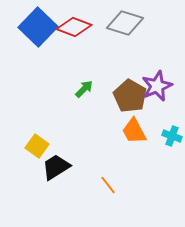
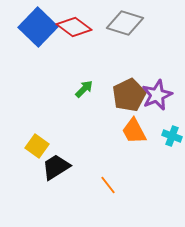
red diamond: rotated 16 degrees clockwise
purple star: moved 9 px down
brown pentagon: moved 1 px left, 1 px up; rotated 16 degrees clockwise
